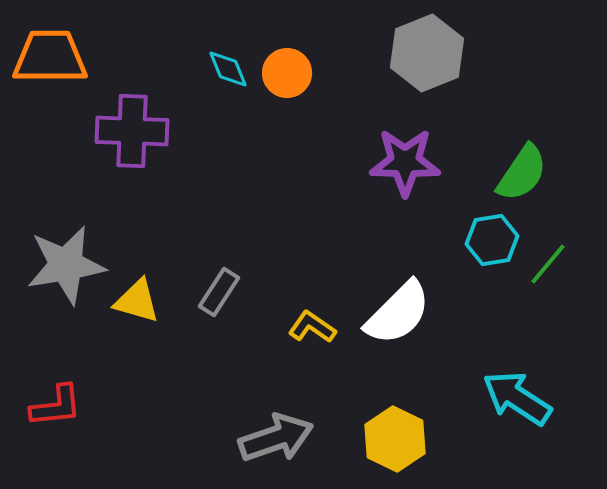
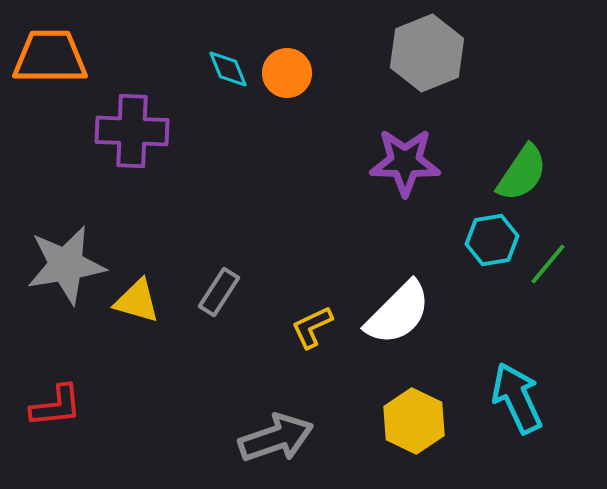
yellow L-shape: rotated 60 degrees counterclockwise
cyan arrow: rotated 32 degrees clockwise
yellow hexagon: moved 19 px right, 18 px up
